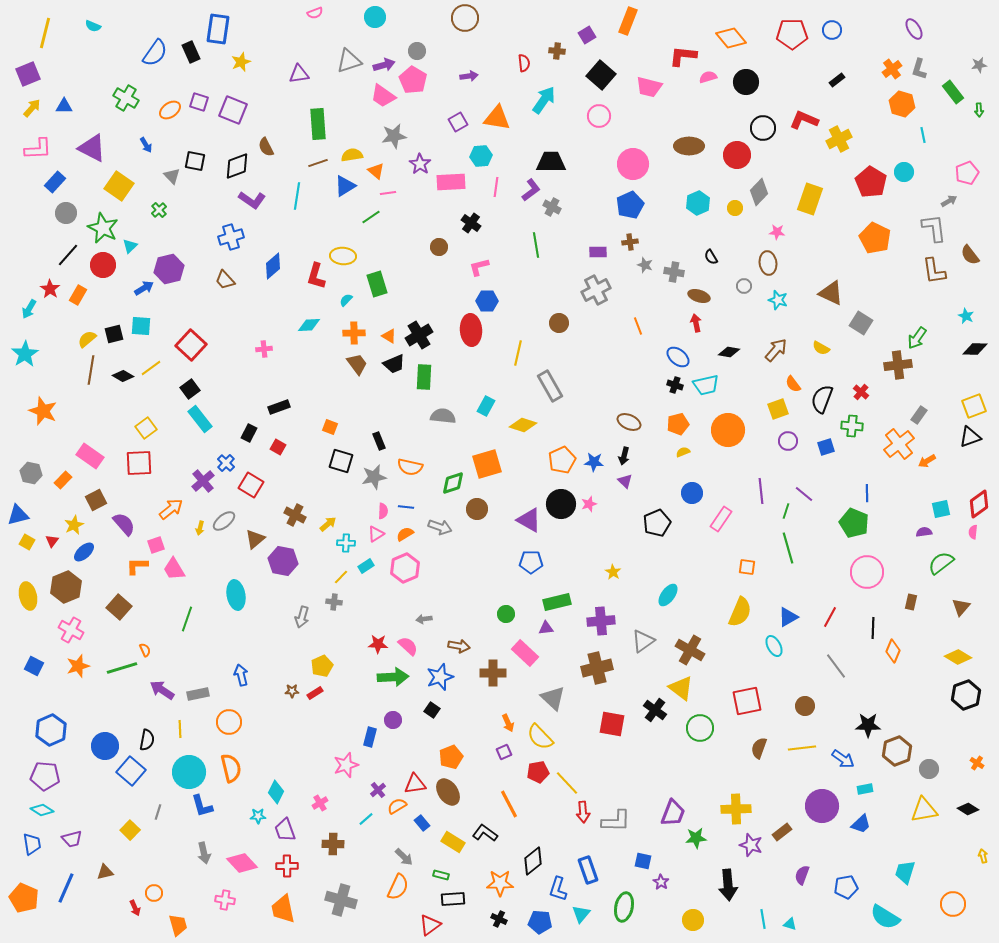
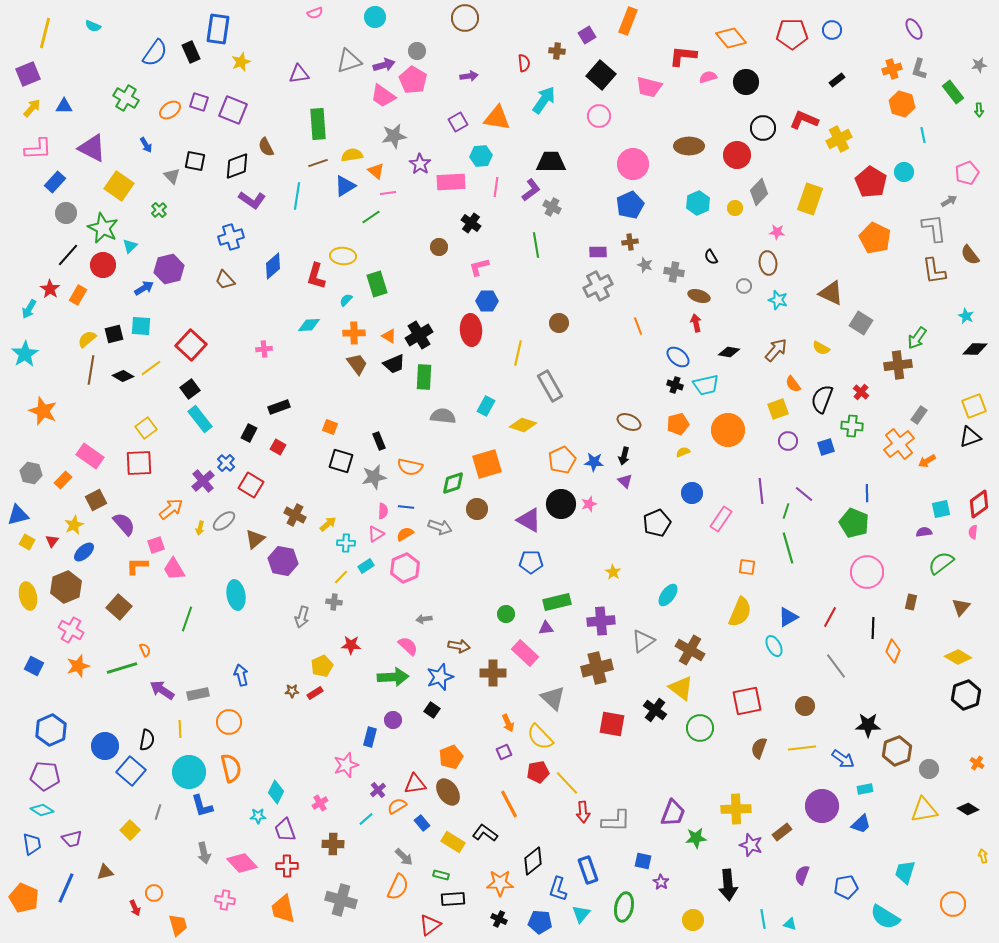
orange cross at (892, 69): rotated 18 degrees clockwise
gray cross at (596, 290): moved 2 px right, 4 px up
red star at (378, 644): moved 27 px left, 1 px down
